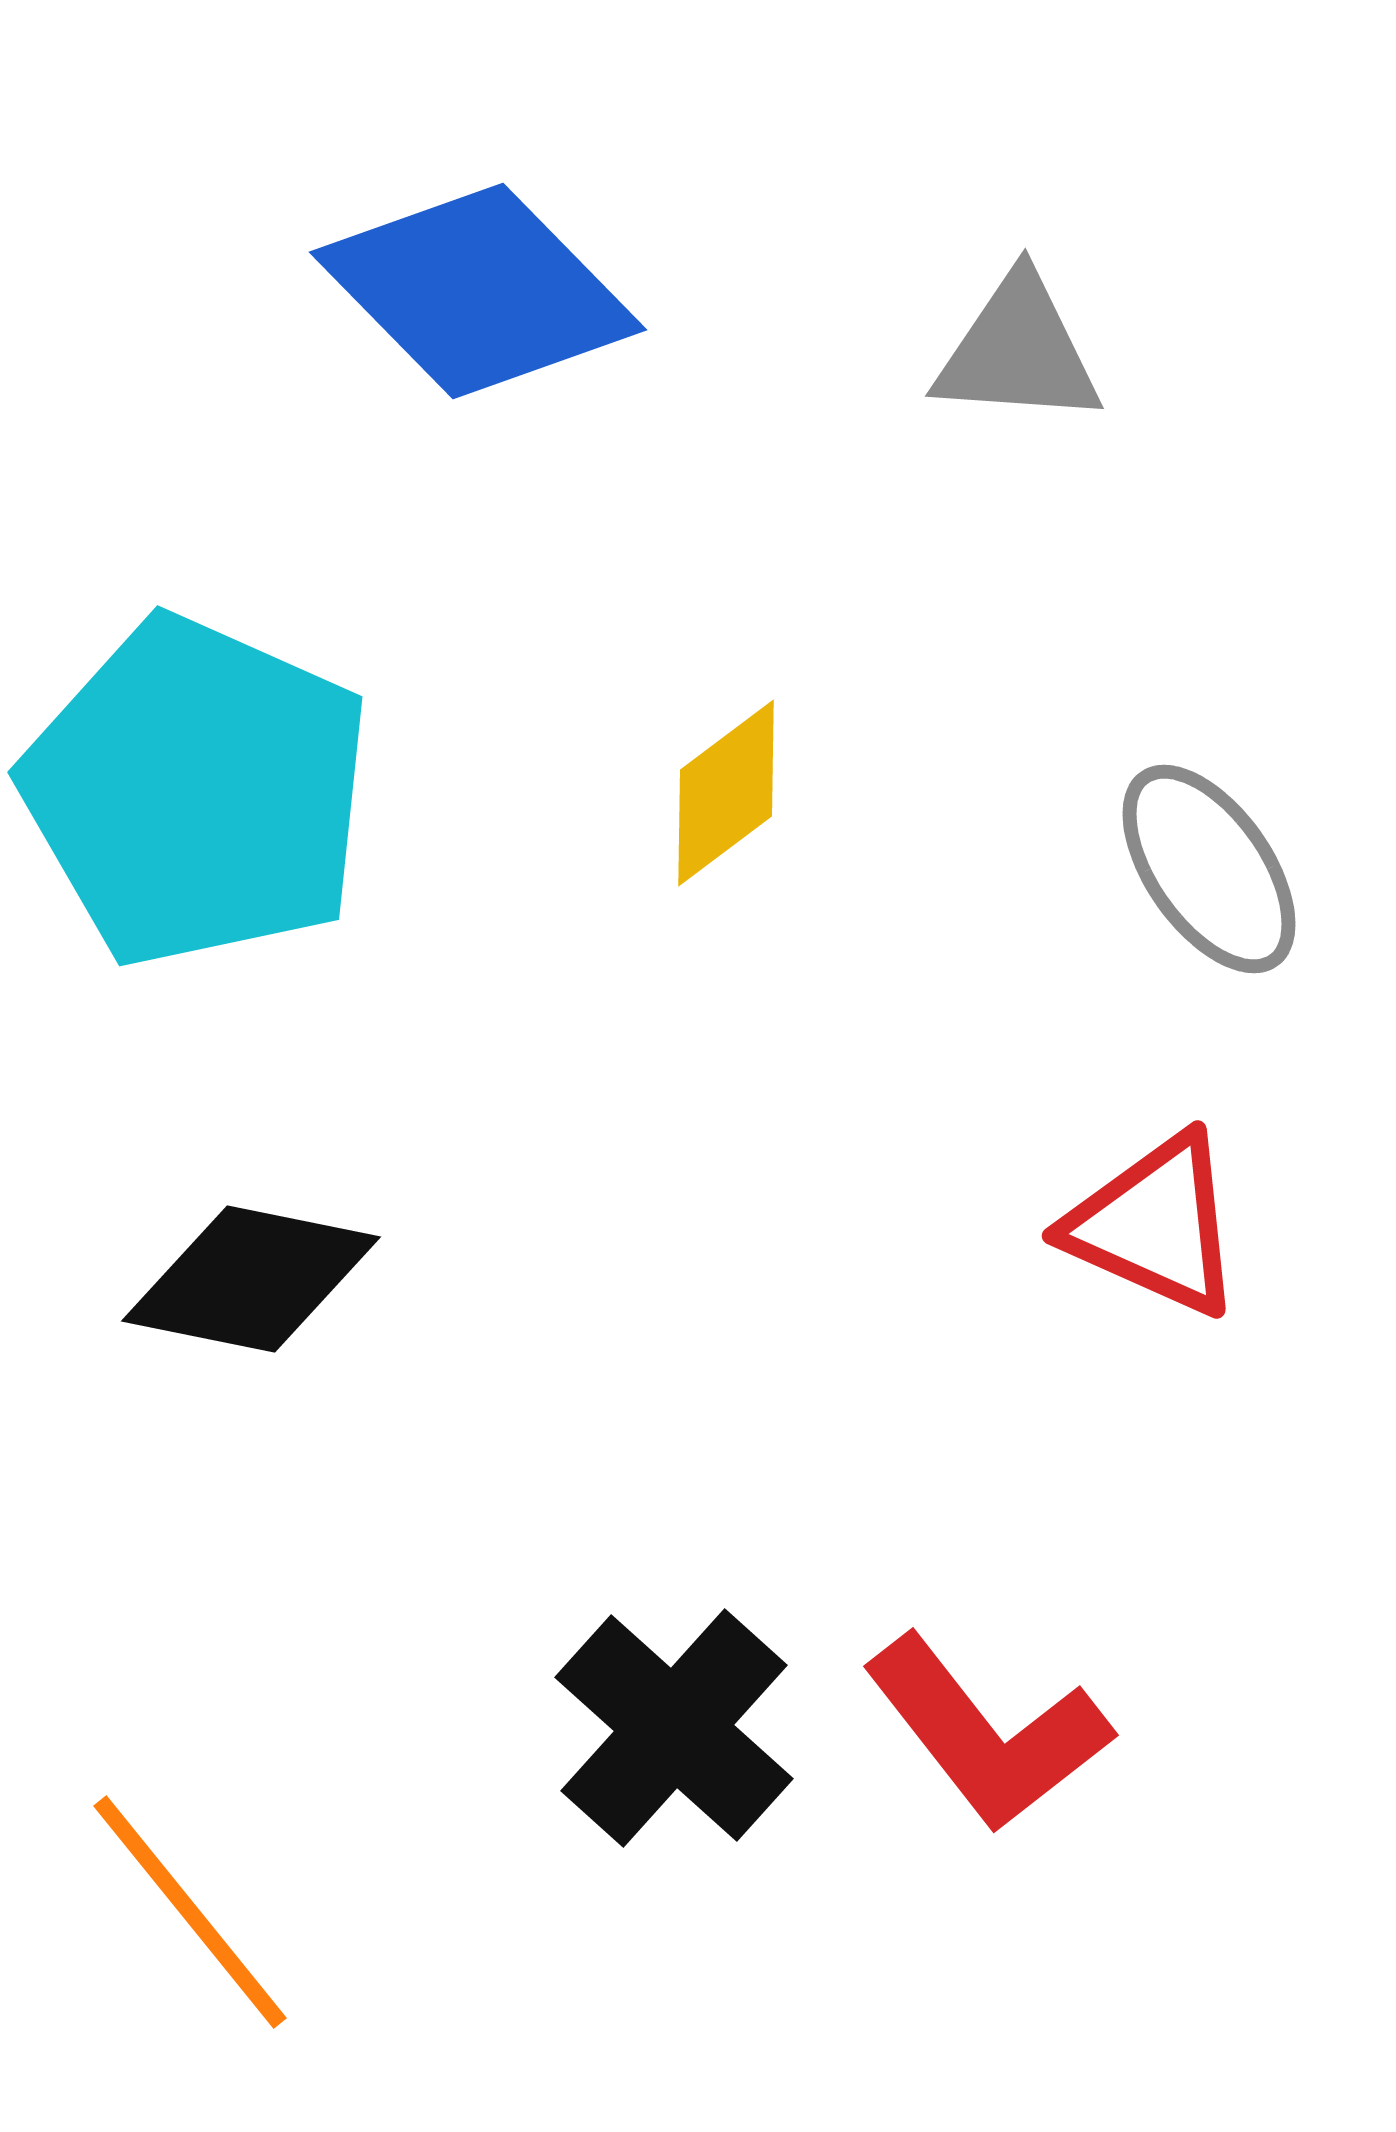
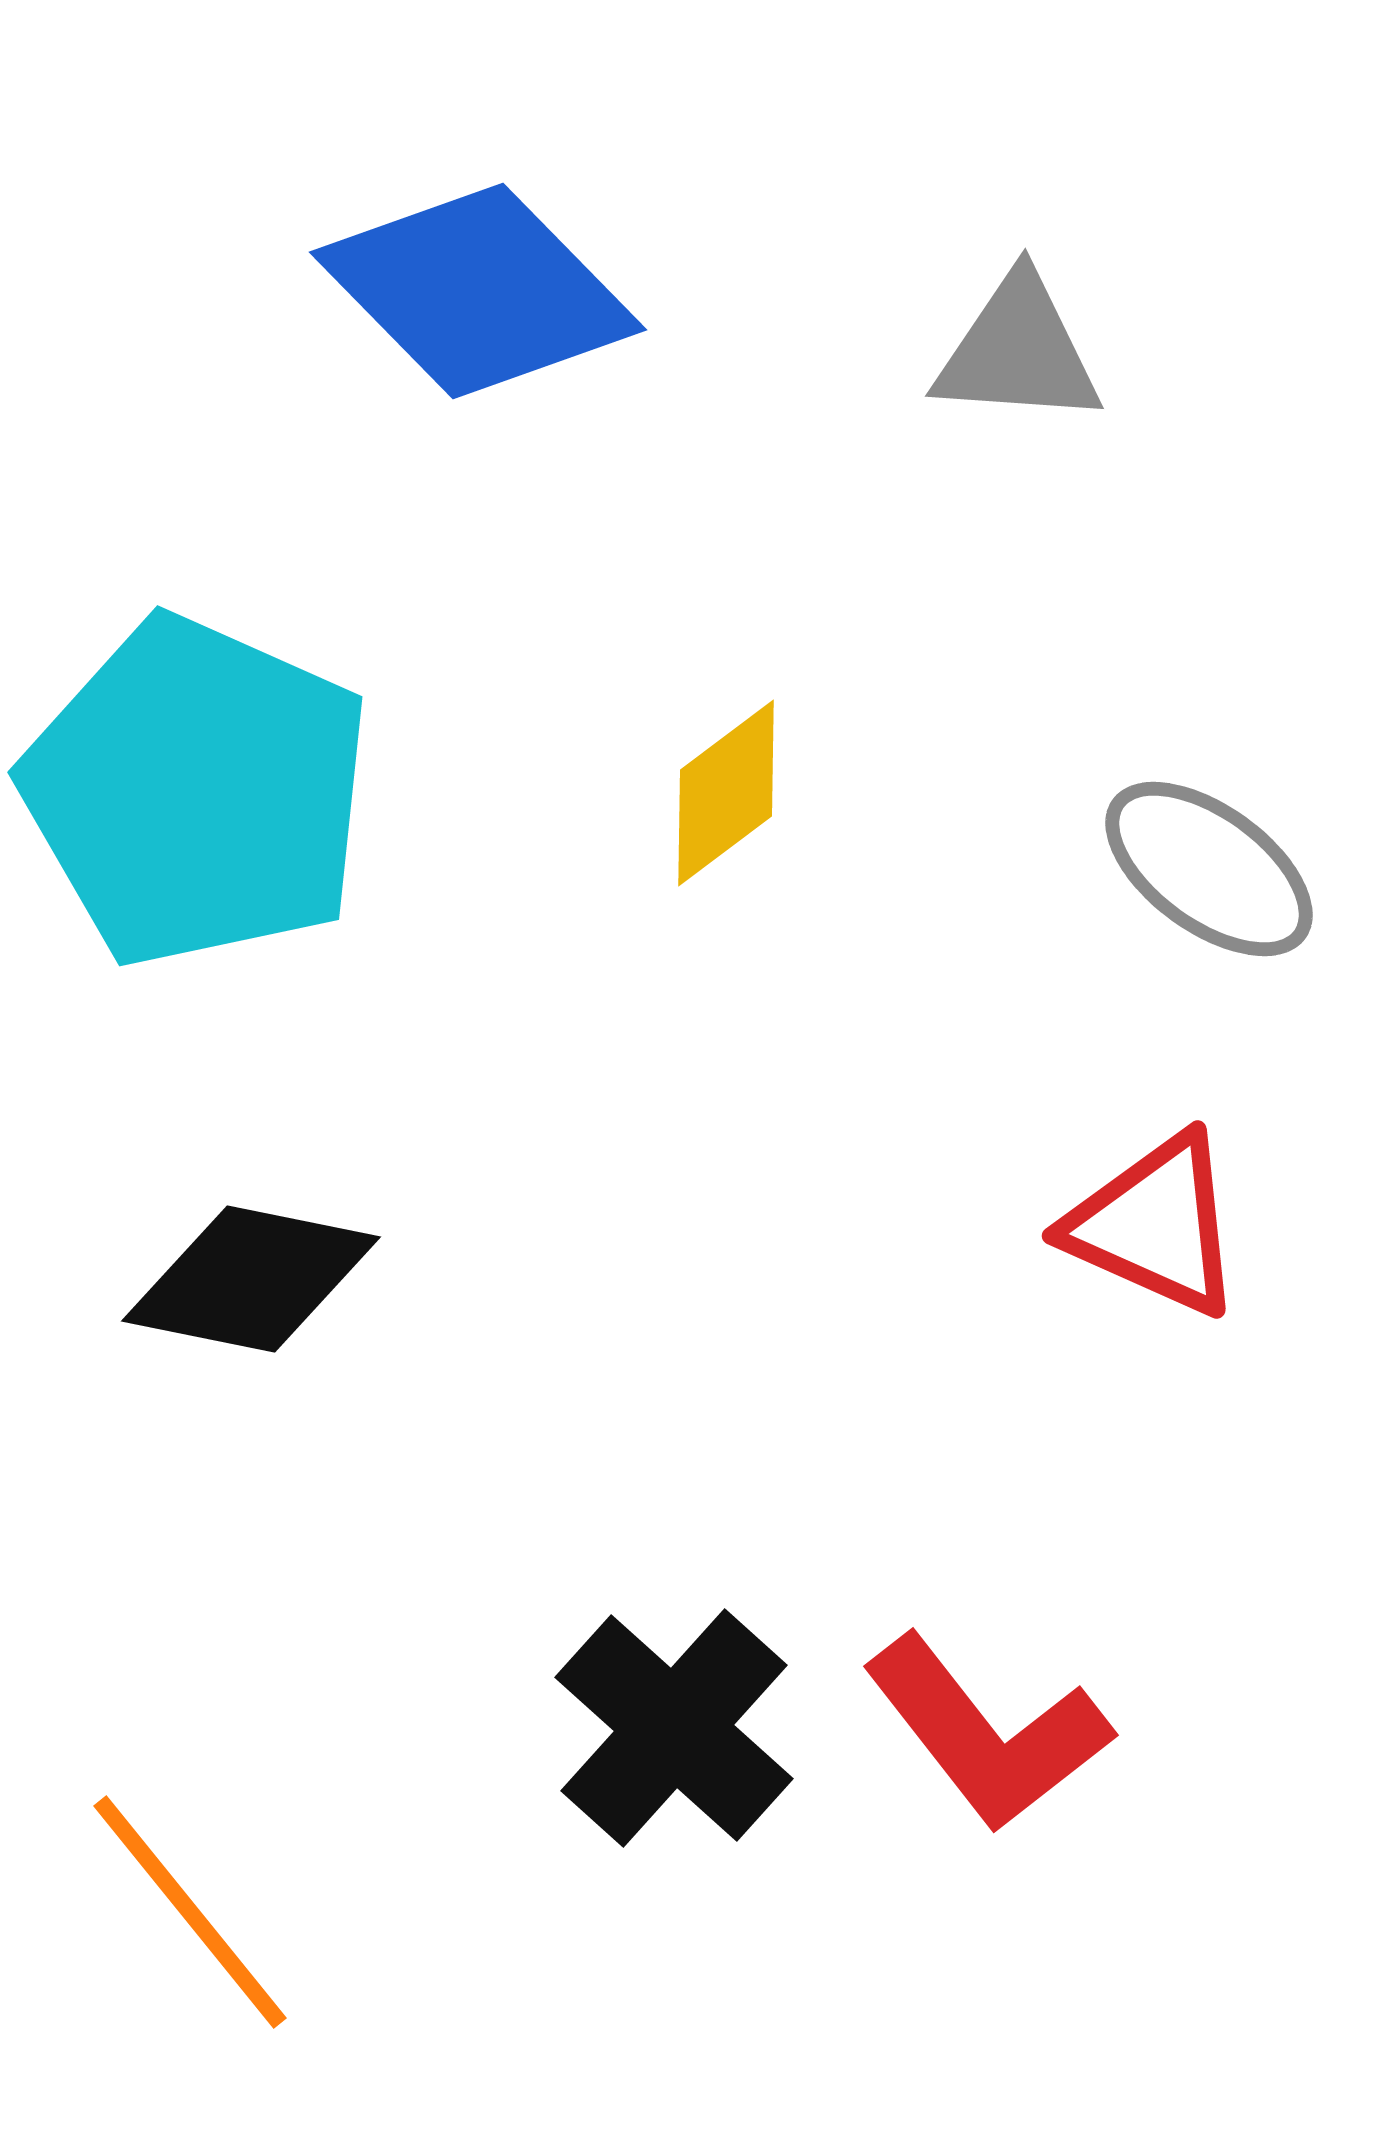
gray ellipse: rotated 19 degrees counterclockwise
